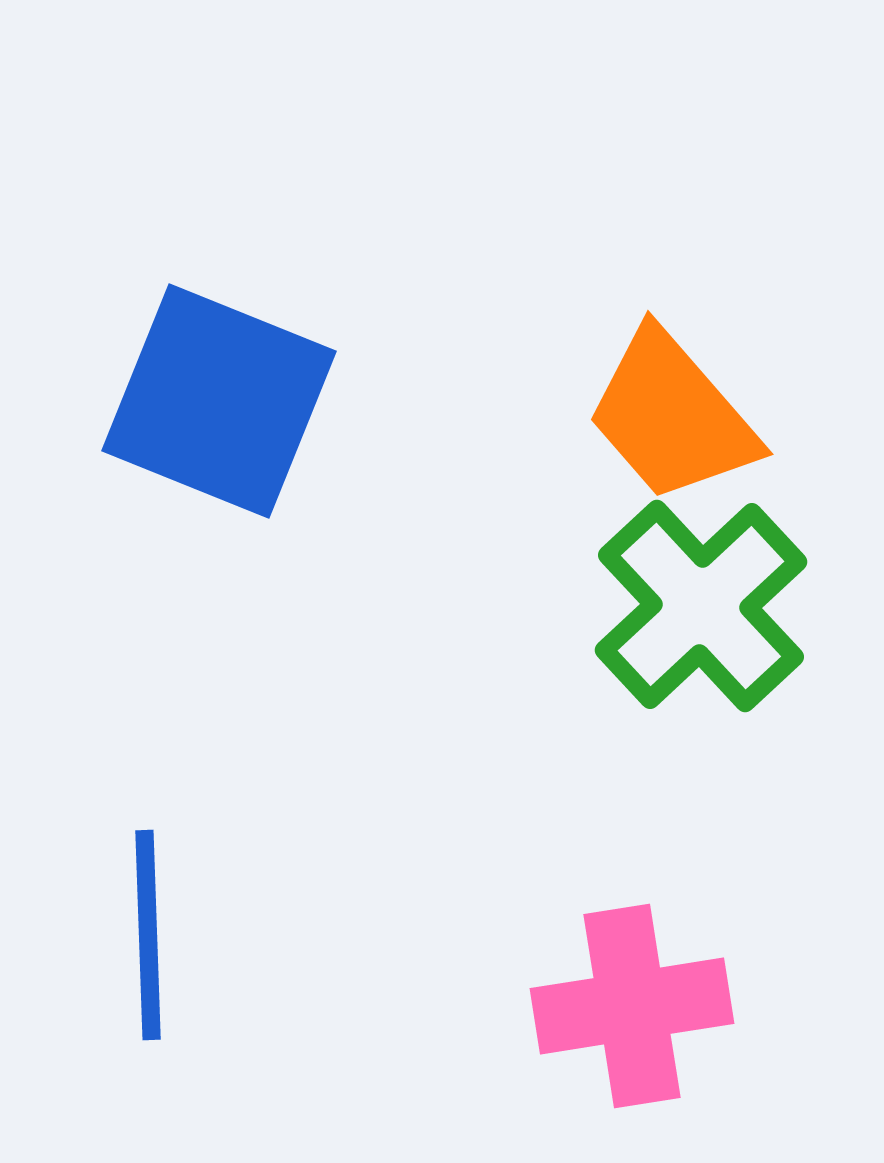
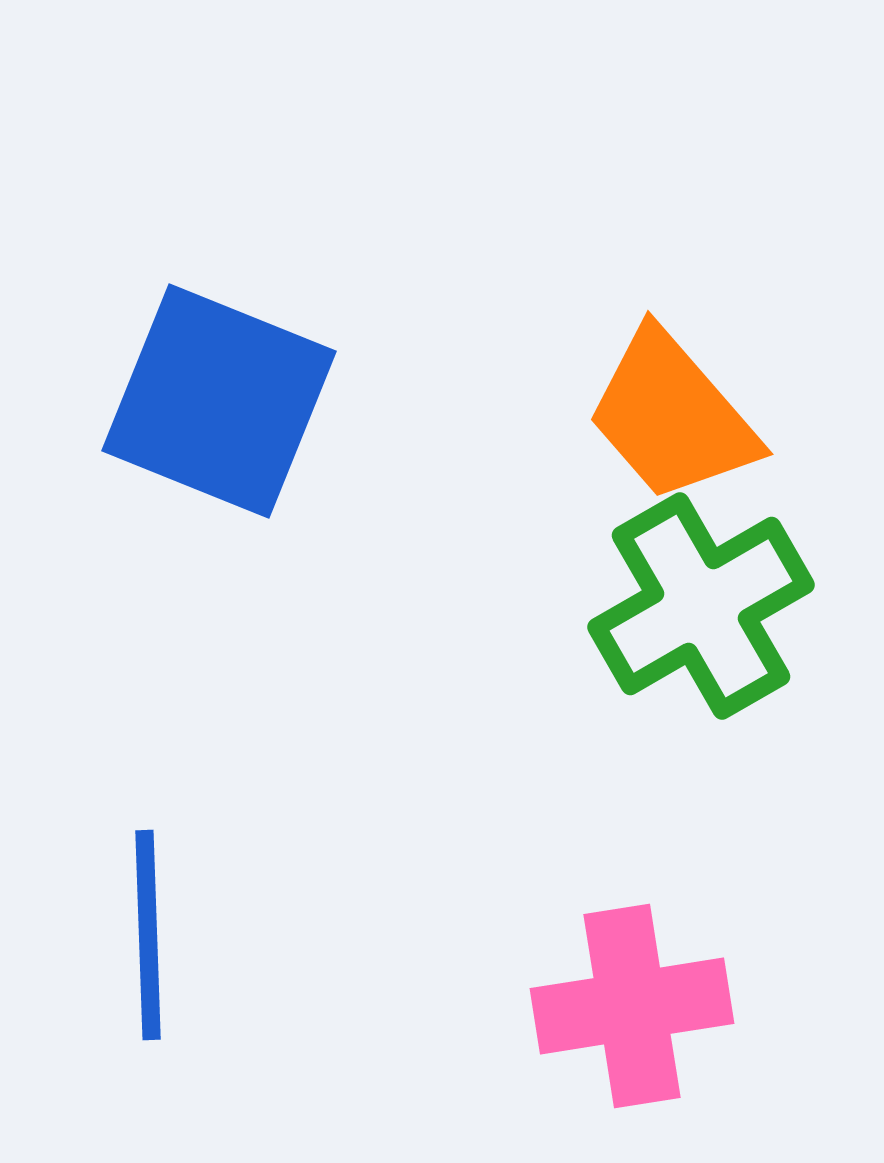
green cross: rotated 13 degrees clockwise
